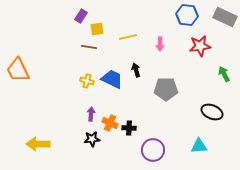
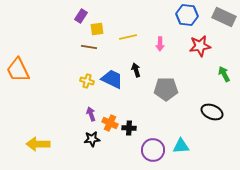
gray rectangle: moved 1 px left
purple arrow: rotated 24 degrees counterclockwise
cyan triangle: moved 18 px left
